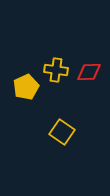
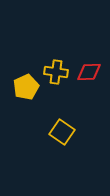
yellow cross: moved 2 px down
